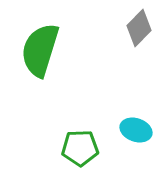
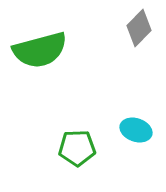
green semicircle: rotated 122 degrees counterclockwise
green pentagon: moved 3 px left
